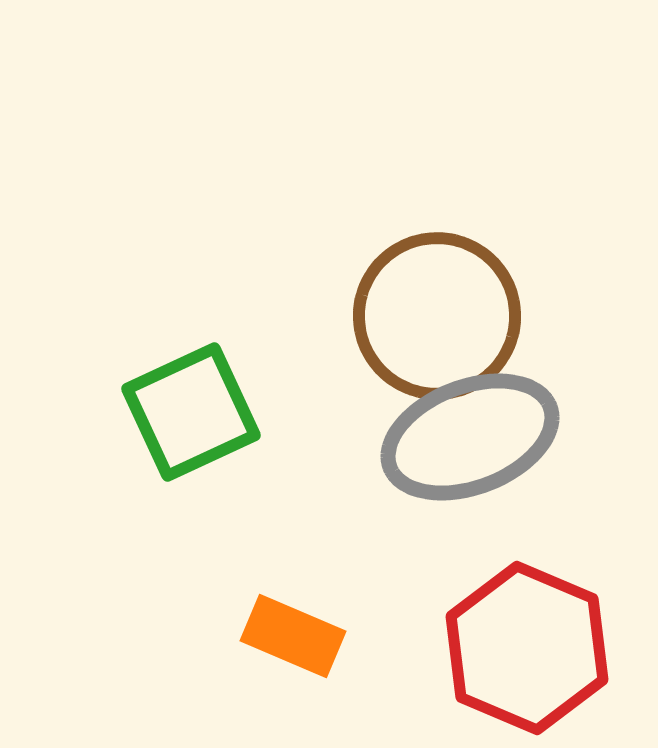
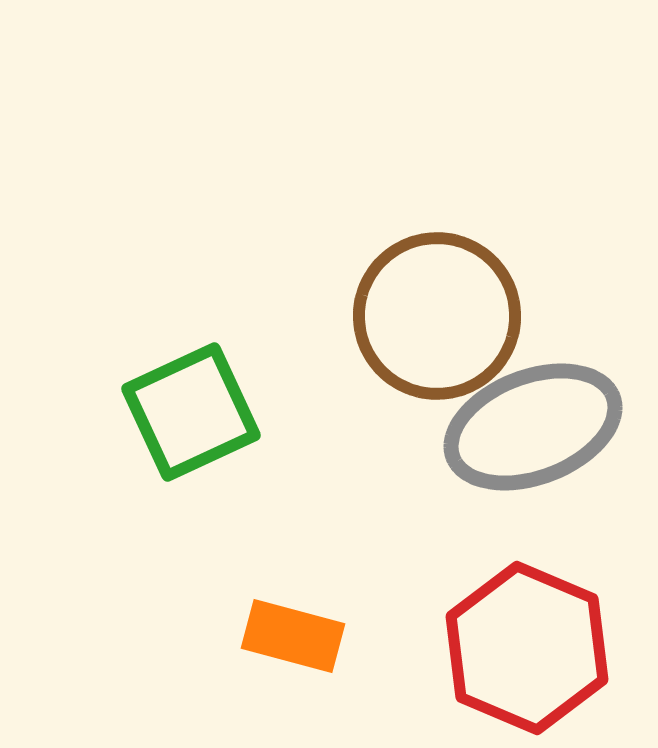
gray ellipse: moved 63 px right, 10 px up
orange rectangle: rotated 8 degrees counterclockwise
